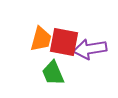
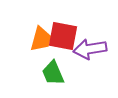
red square: moved 1 px left, 6 px up
